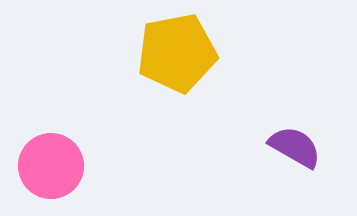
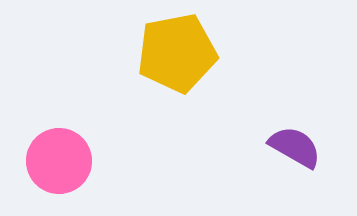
pink circle: moved 8 px right, 5 px up
